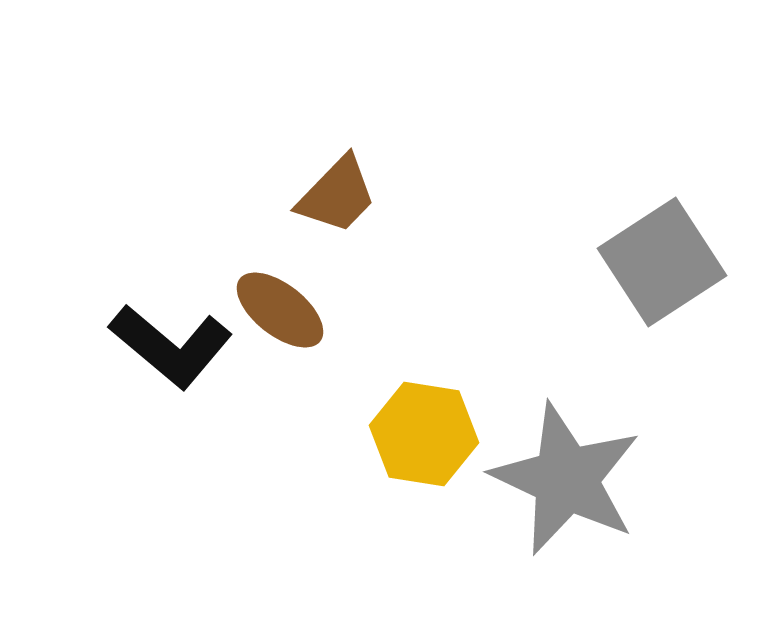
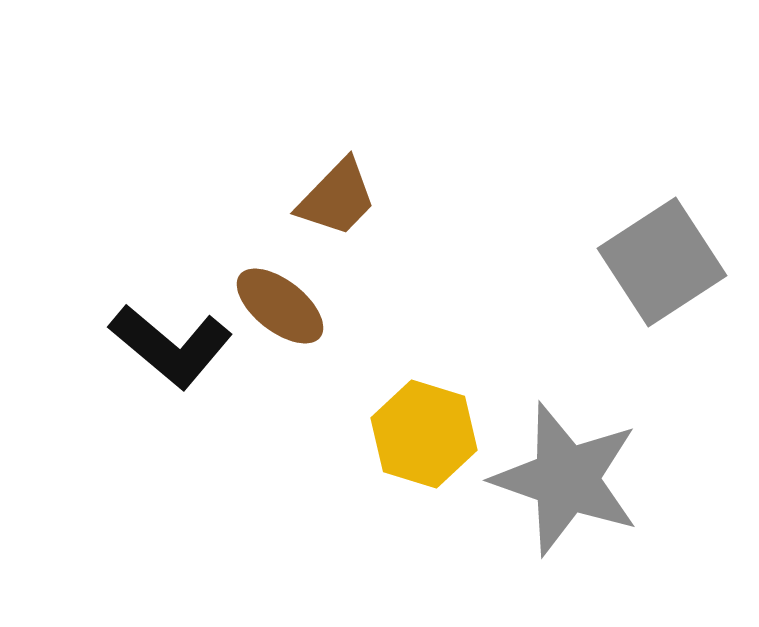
brown trapezoid: moved 3 px down
brown ellipse: moved 4 px up
yellow hexagon: rotated 8 degrees clockwise
gray star: rotated 6 degrees counterclockwise
